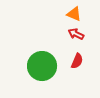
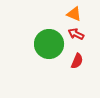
green circle: moved 7 px right, 22 px up
